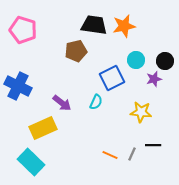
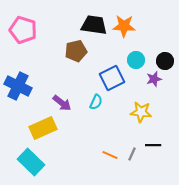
orange star: rotated 15 degrees clockwise
